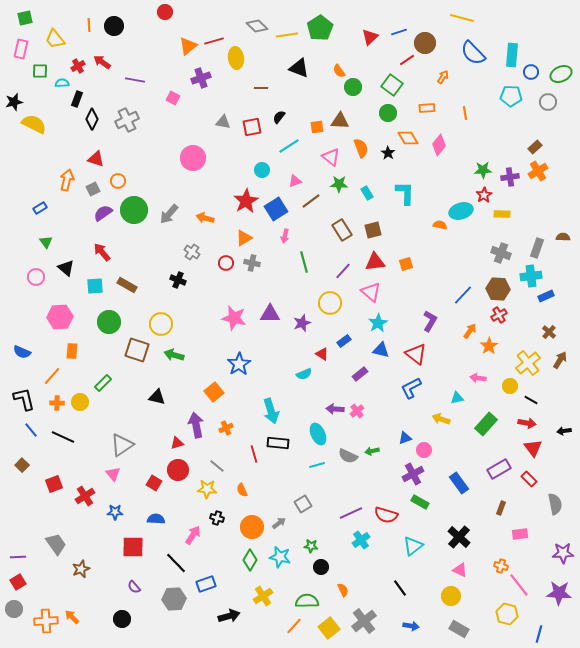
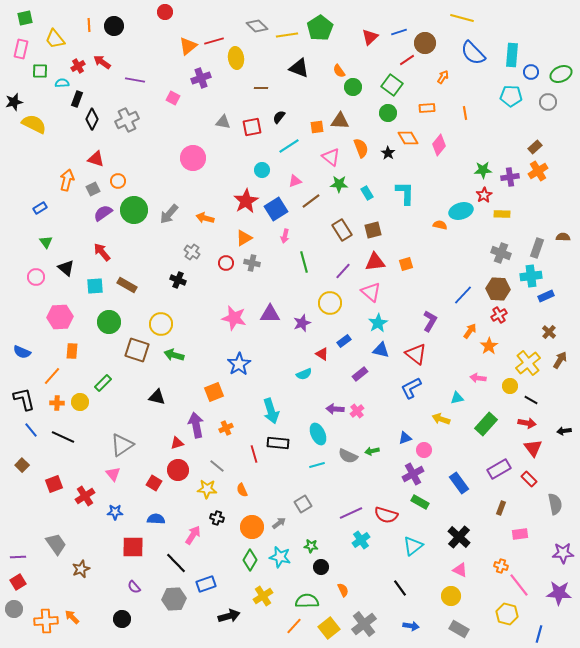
orange square at (214, 392): rotated 18 degrees clockwise
gray cross at (364, 621): moved 3 px down
